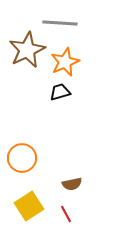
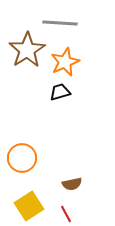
brown star: rotated 6 degrees counterclockwise
